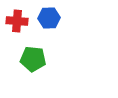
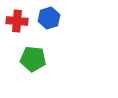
blue hexagon: rotated 15 degrees counterclockwise
